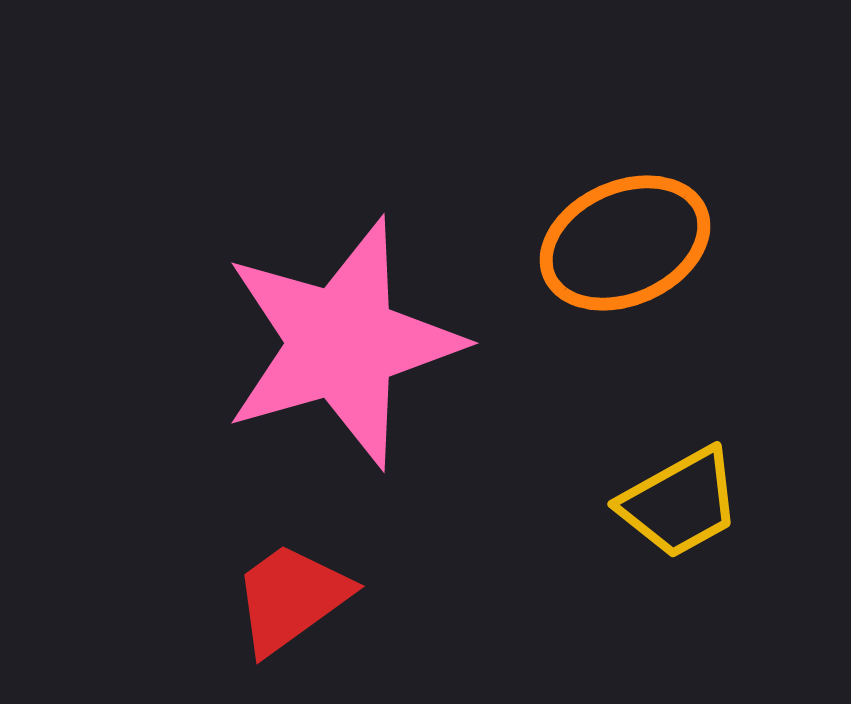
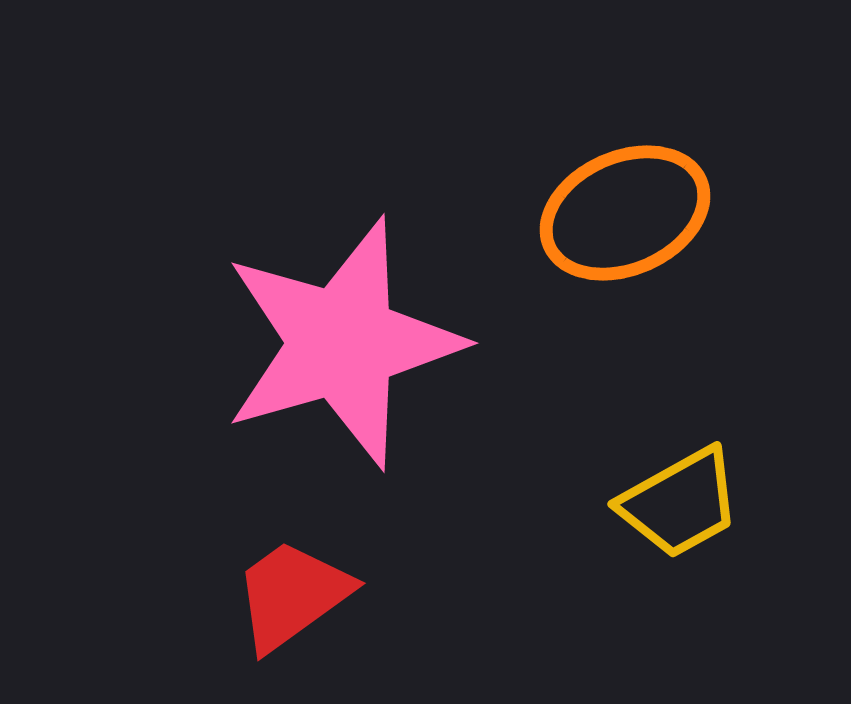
orange ellipse: moved 30 px up
red trapezoid: moved 1 px right, 3 px up
